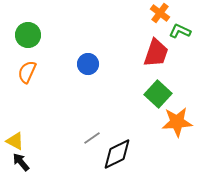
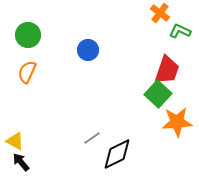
red trapezoid: moved 11 px right, 17 px down
blue circle: moved 14 px up
